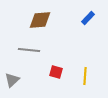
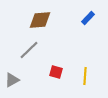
gray line: rotated 50 degrees counterclockwise
gray triangle: rotated 14 degrees clockwise
